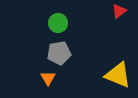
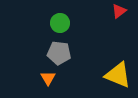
green circle: moved 2 px right
gray pentagon: rotated 15 degrees clockwise
